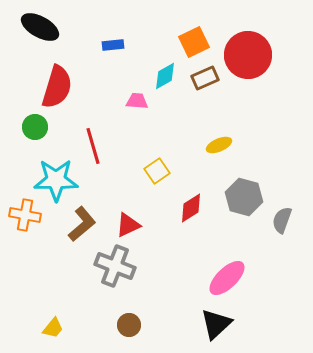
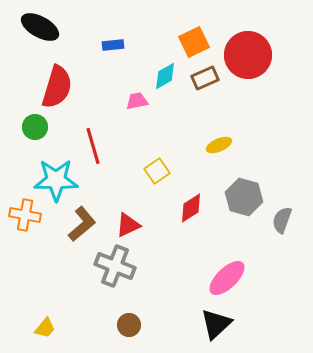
pink trapezoid: rotated 15 degrees counterclockwise
yellow trapezoid: moved 8 px left
